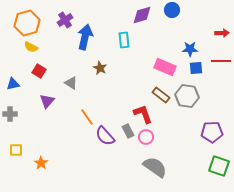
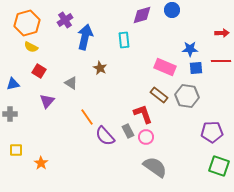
brown rectangle: moved 2 px left
